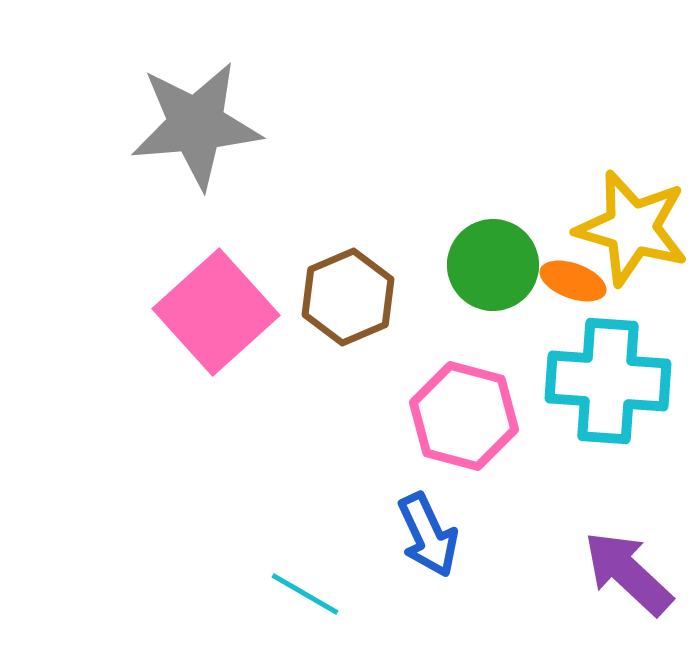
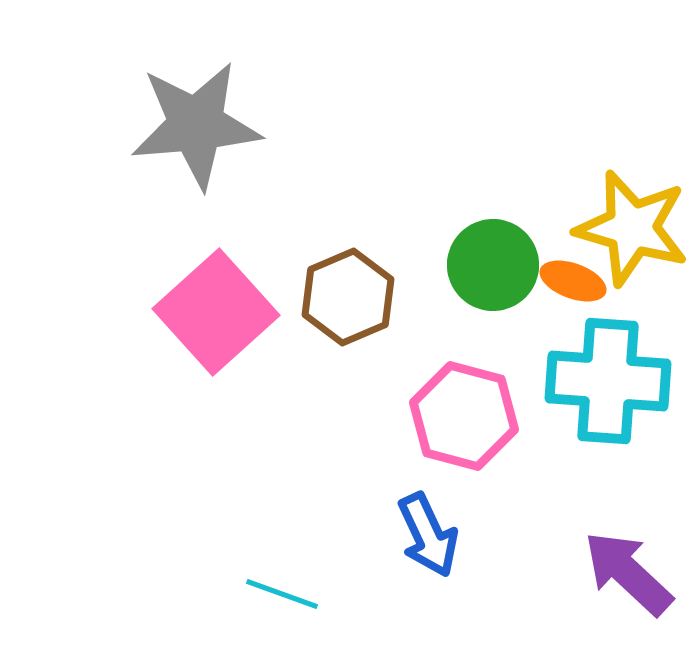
cyan line: moved 23 px left; rotated 10 degrees counterclockwise
